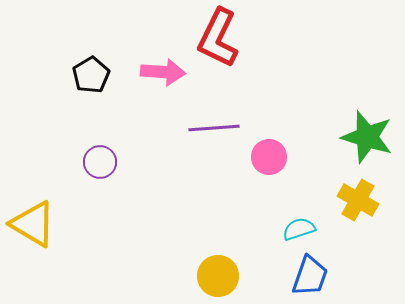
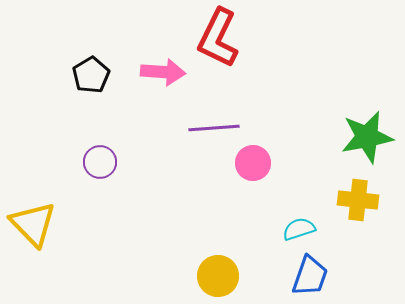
green star: rotated 28 degrees counterclockwise
pink circle: moved 16 px left, 6 px down
yellow cross: rotated 24 degrees counterclockwise
yellow triangle: rotated 15 degrees clockwise
